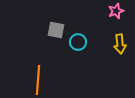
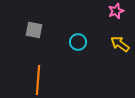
gray square: moved 22 px left
yellow arrow: rotated 132 degrees clockwise
